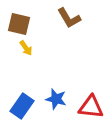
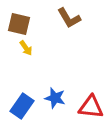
blue star: moved 1 px left, 1 px up
